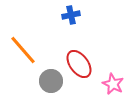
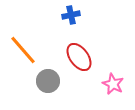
red ellipse: moved 7 px up
gray circle: moved 3 px left
